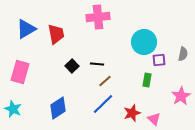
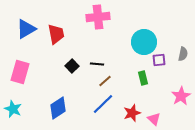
green rectangle: moved 4 px left, 2 px up; rotated 24 degrees counterclockwise
